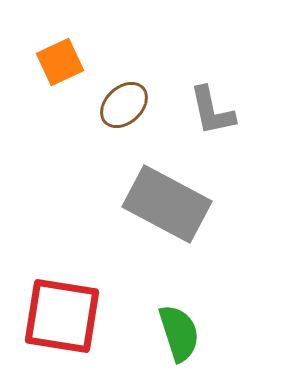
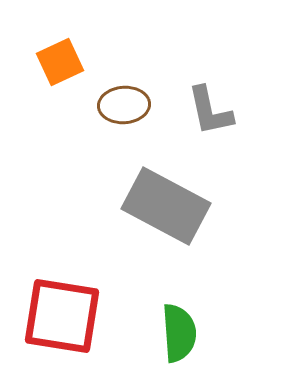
brown ellipse: rotated 39 degrees clockwise
gray L-shape: moved 2 px left
gray rectangle: moved 1 px left, 2 px down
green semicircle: rotated 14 degrees clockwise
